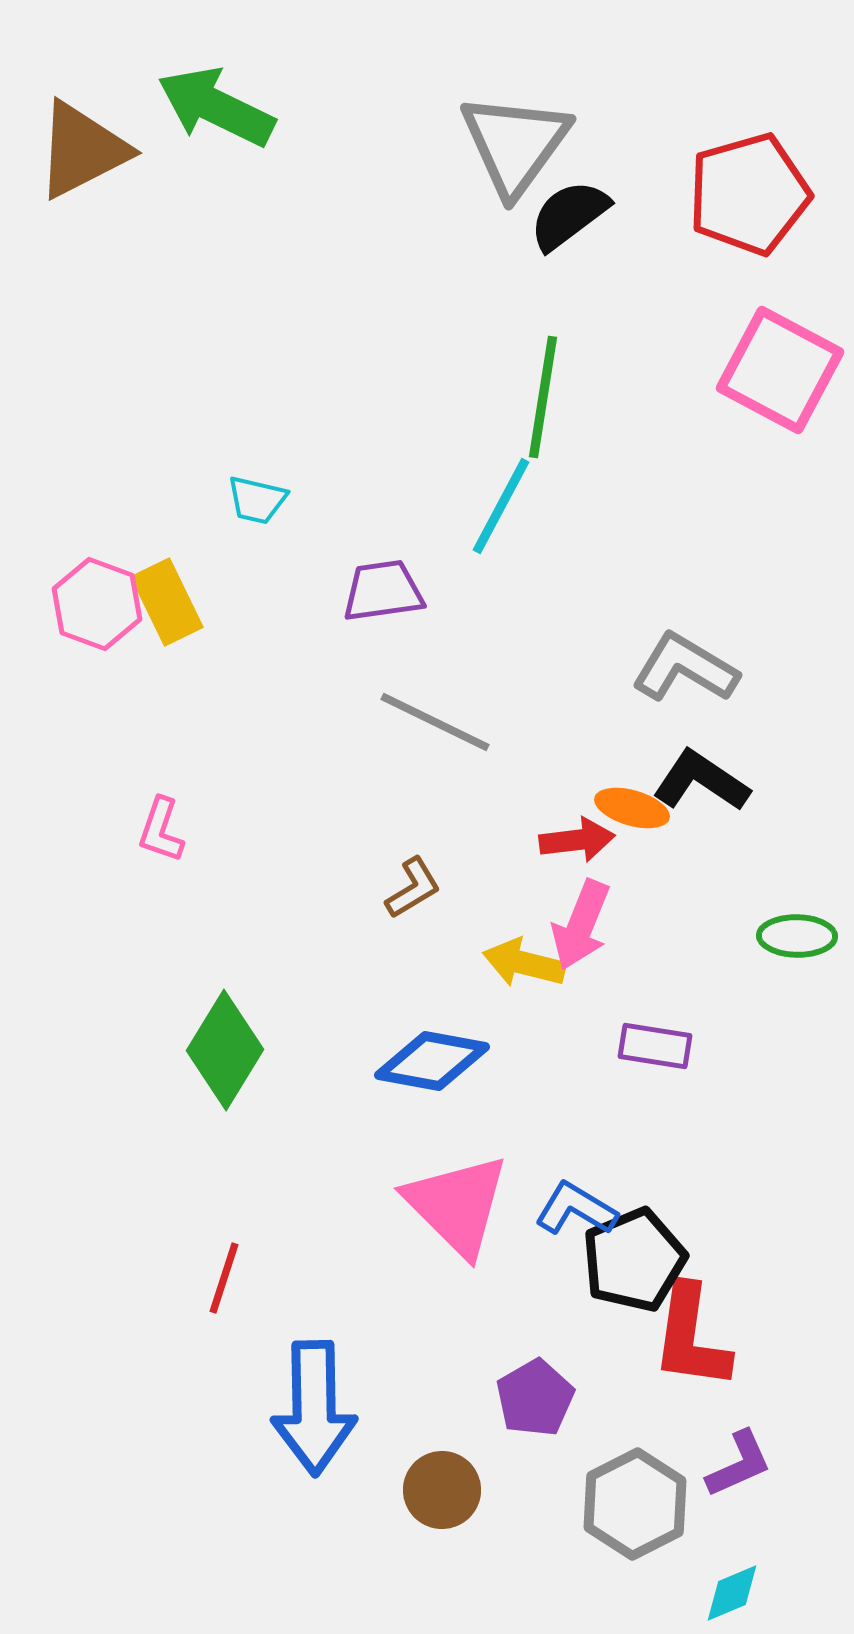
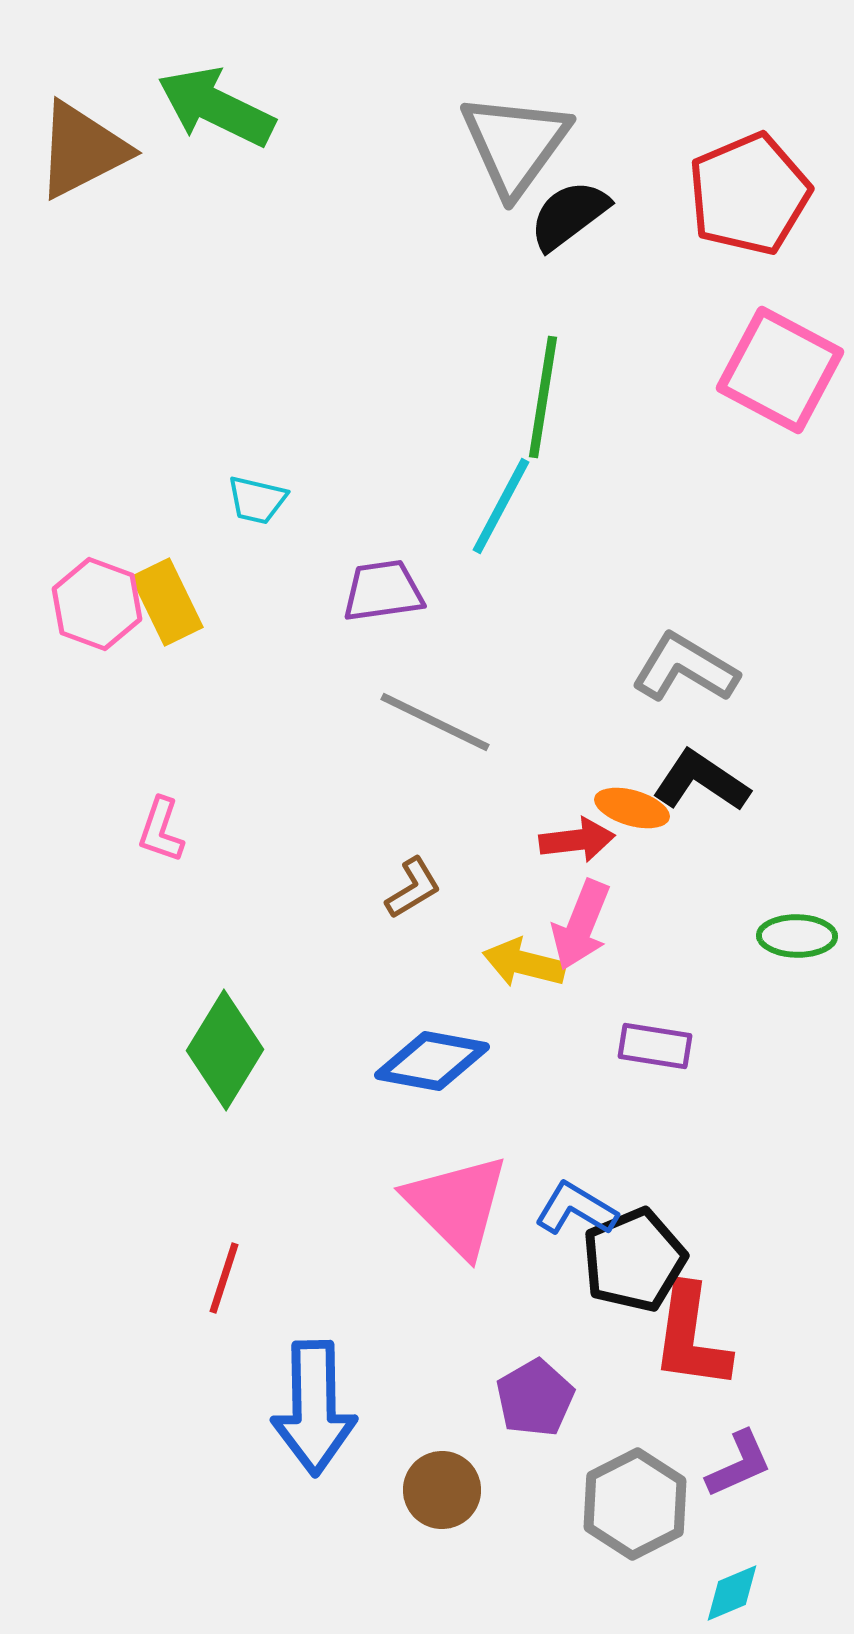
red pentagon: rotated 7 degrees counterclockwise
